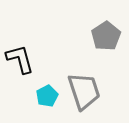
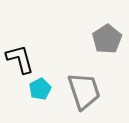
gray pentagon: moved 1 px right, 3 px down
cyan pentagon: moved 7 px left, 7 px up
